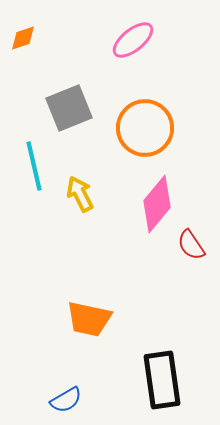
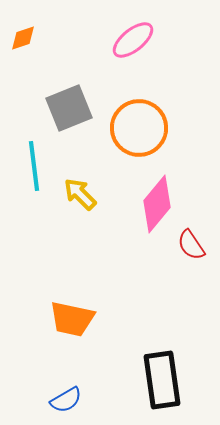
orange circle: moved 6 px left
cyan line: rotated 6 degrees clockwise
yellow arrow: rotated 18 degrees counterclockwise
orange trapezoid: moved 17 px left
